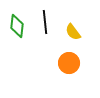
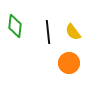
black line: moved 3 px right, 10 px down
green diamond: moved 2 px left
